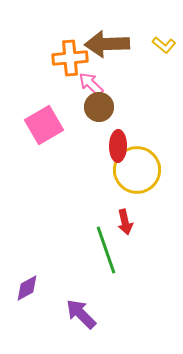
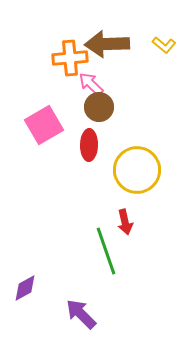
red ellipse: moved 29 px left, 1 px up
green line: moved 1 px down
purple diamond: moved 2 px left
